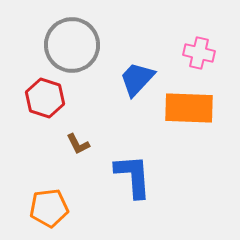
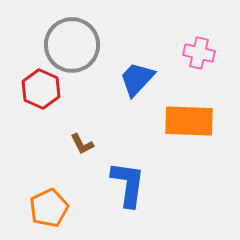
red hexagon: moved 4 px left, 9 px up; rotated 6 degrees clockwise
orange rectangle: moved 13 px down
brown L-shape: moved 4 px right
blue L-shape: moved 5 px left, 8 px down; rotated 12 degrees clockwise
orange pentagon: rotated 18 degrees counterclockwise
